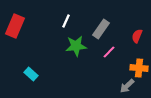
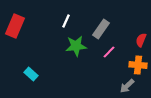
red semicircle: moved 4 px right, 4 px down
orange cross: moved 1 px left, 3 px up
